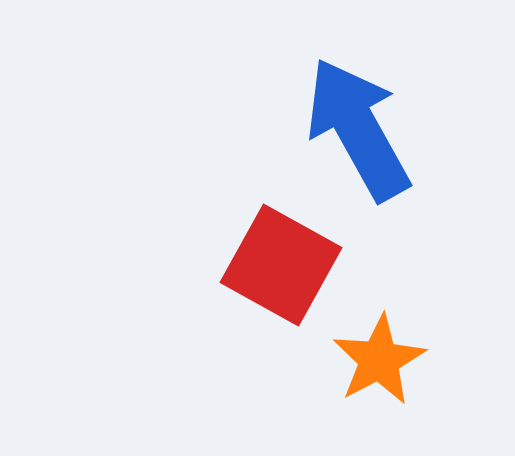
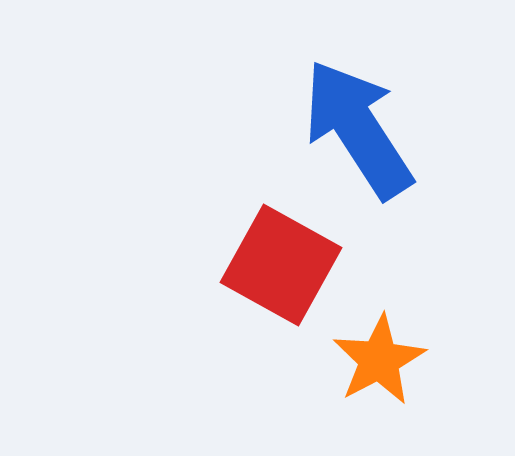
blue arrow: rotated 4 degrees counterclockwise
